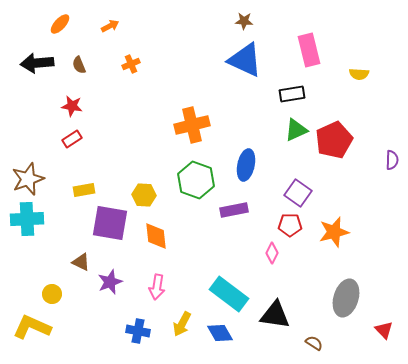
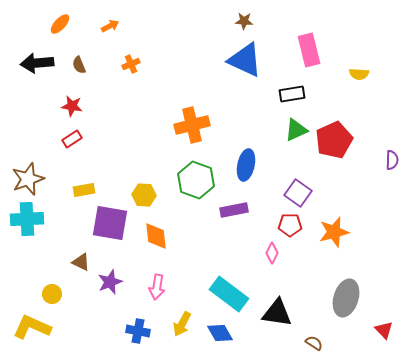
black triangle at (275, 315): moved 2 px right, 2 px up
